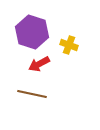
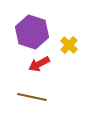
yellow cross: rotated 24 degrees clockwise
brown line: moved 3 px down
